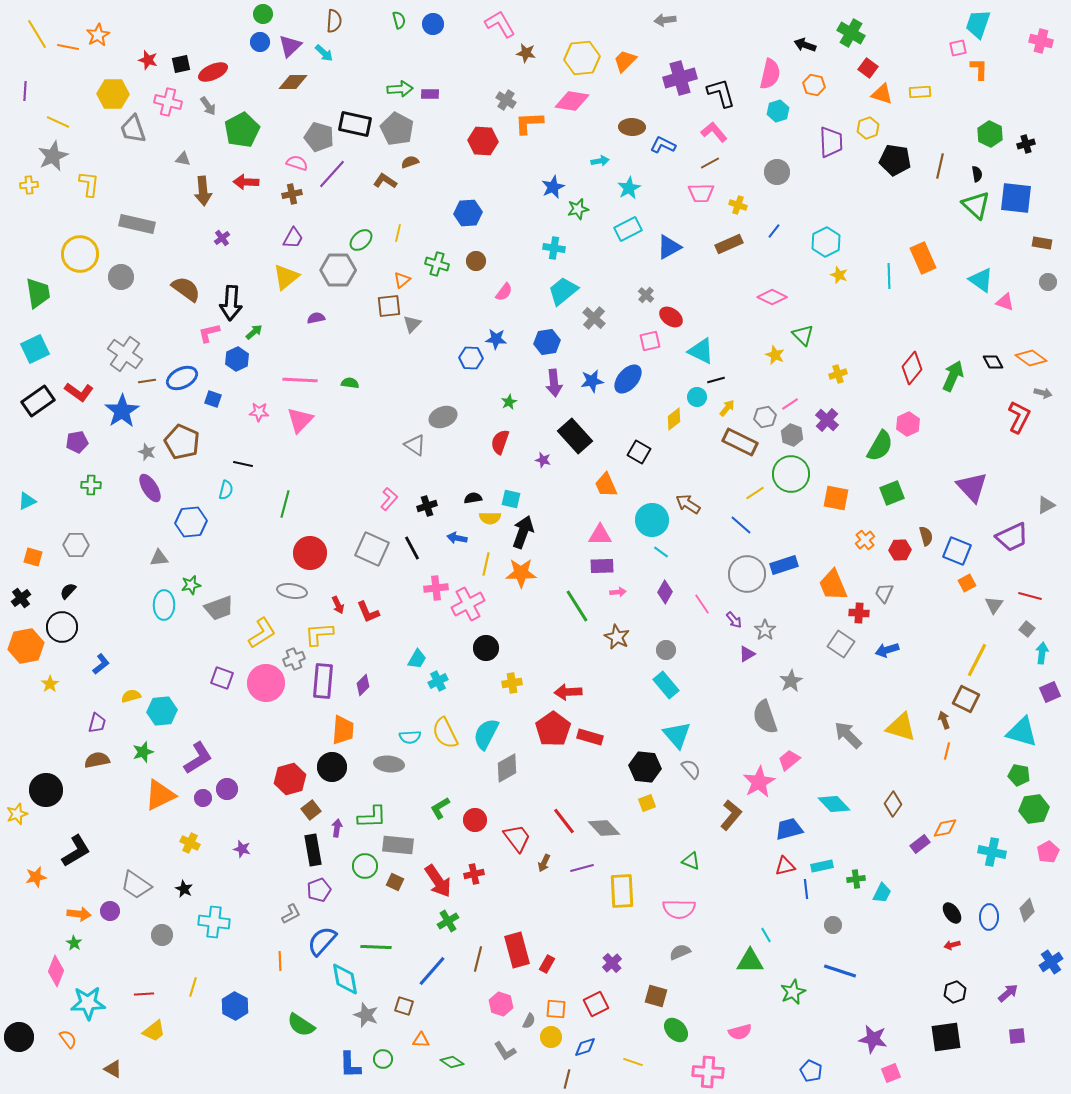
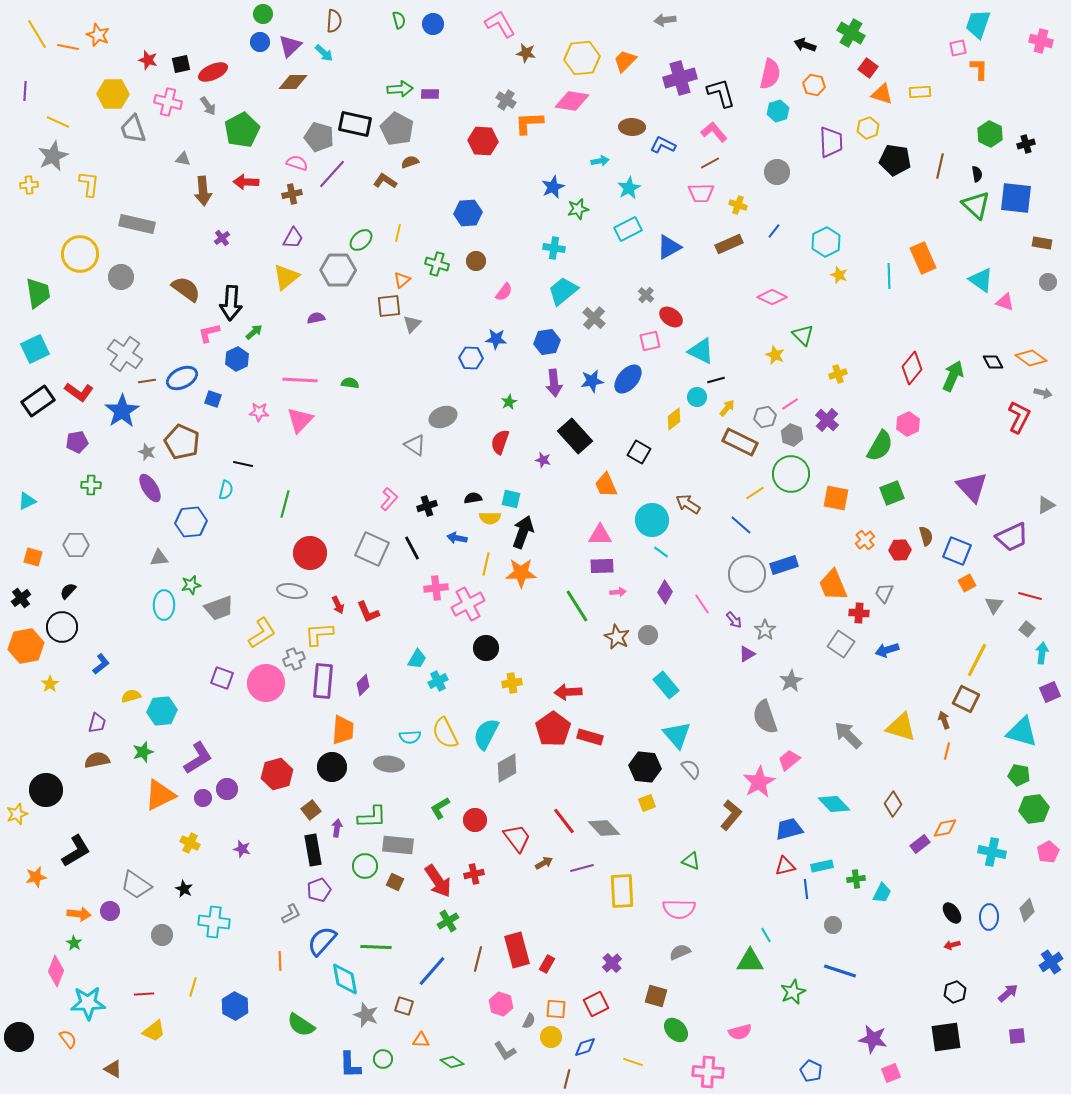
orange star at (98, 35): rotated 20 degrees counterclockwise
gray circle at (666, 650): moved 18 px left, 15 px up
red hexagon at (290, 779): moved 13 px left, 5 px up
brown arrow at (544, 863): rotated 144 degrees counterclockwise
